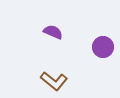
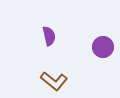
purple semicircle: moved 4 px left, 4 px down; rotated 54 degrees clockwise
